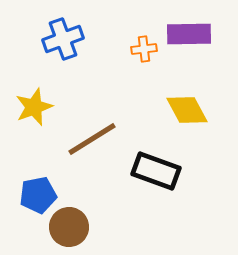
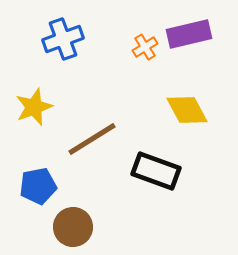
purple rectangle: rotated 12 degrees counterclockwise
orange cross: moved 1 px right, 2 px up; rotated 25 degrees counterclockwise
blue pentagon: moved 9 px up
brown circle: moved 4 px right
